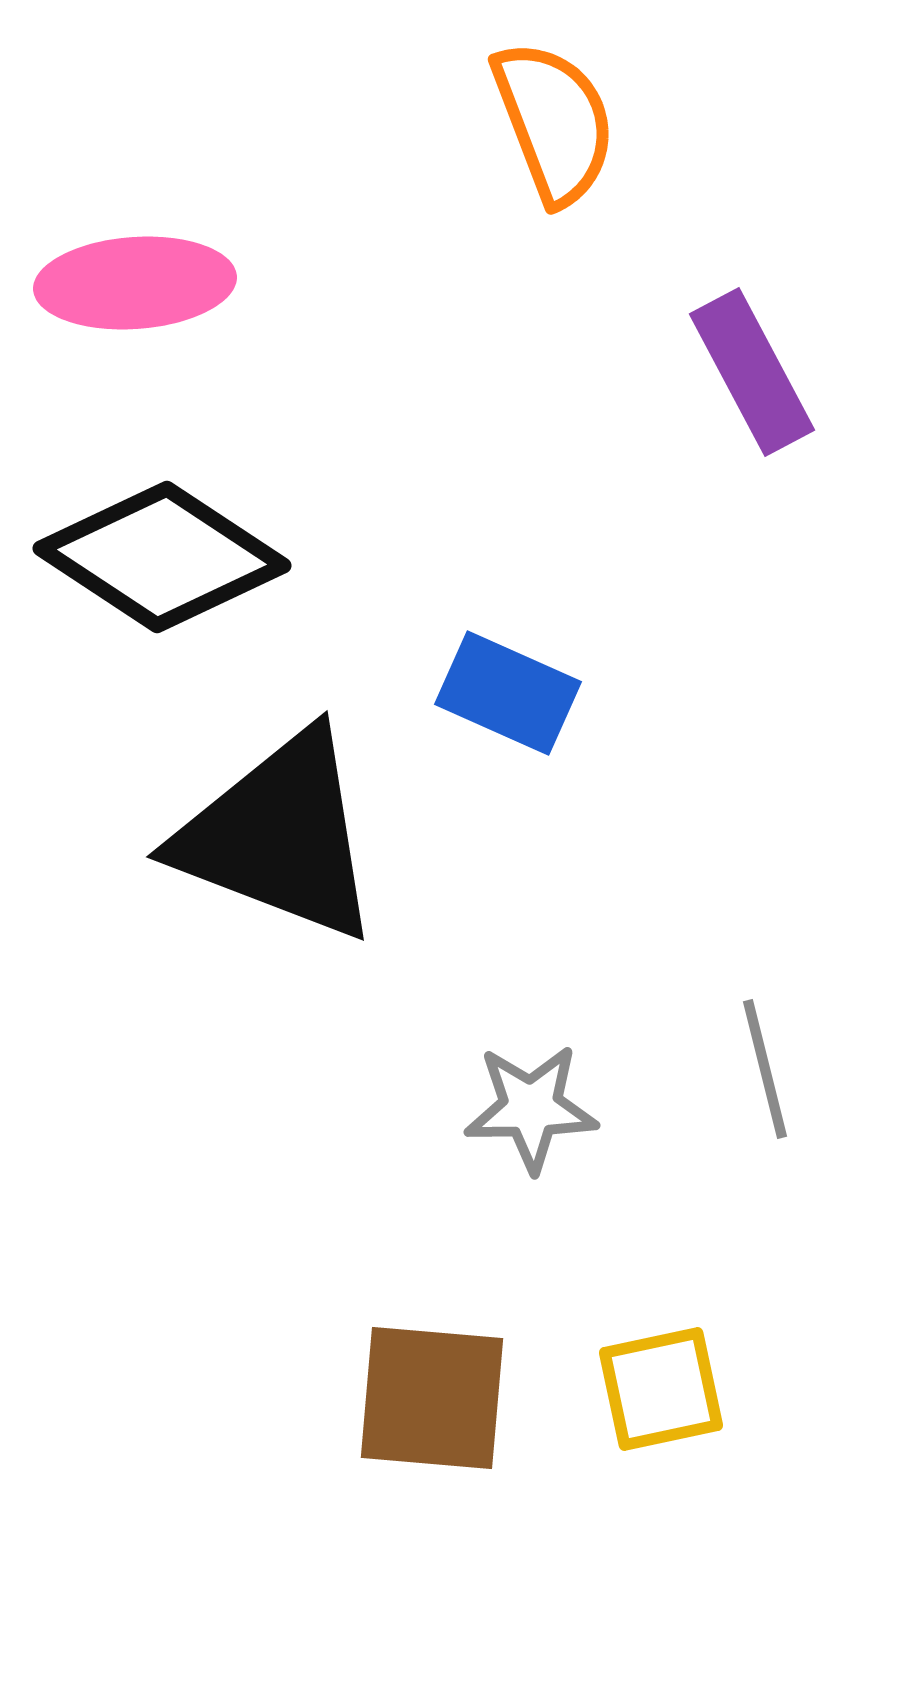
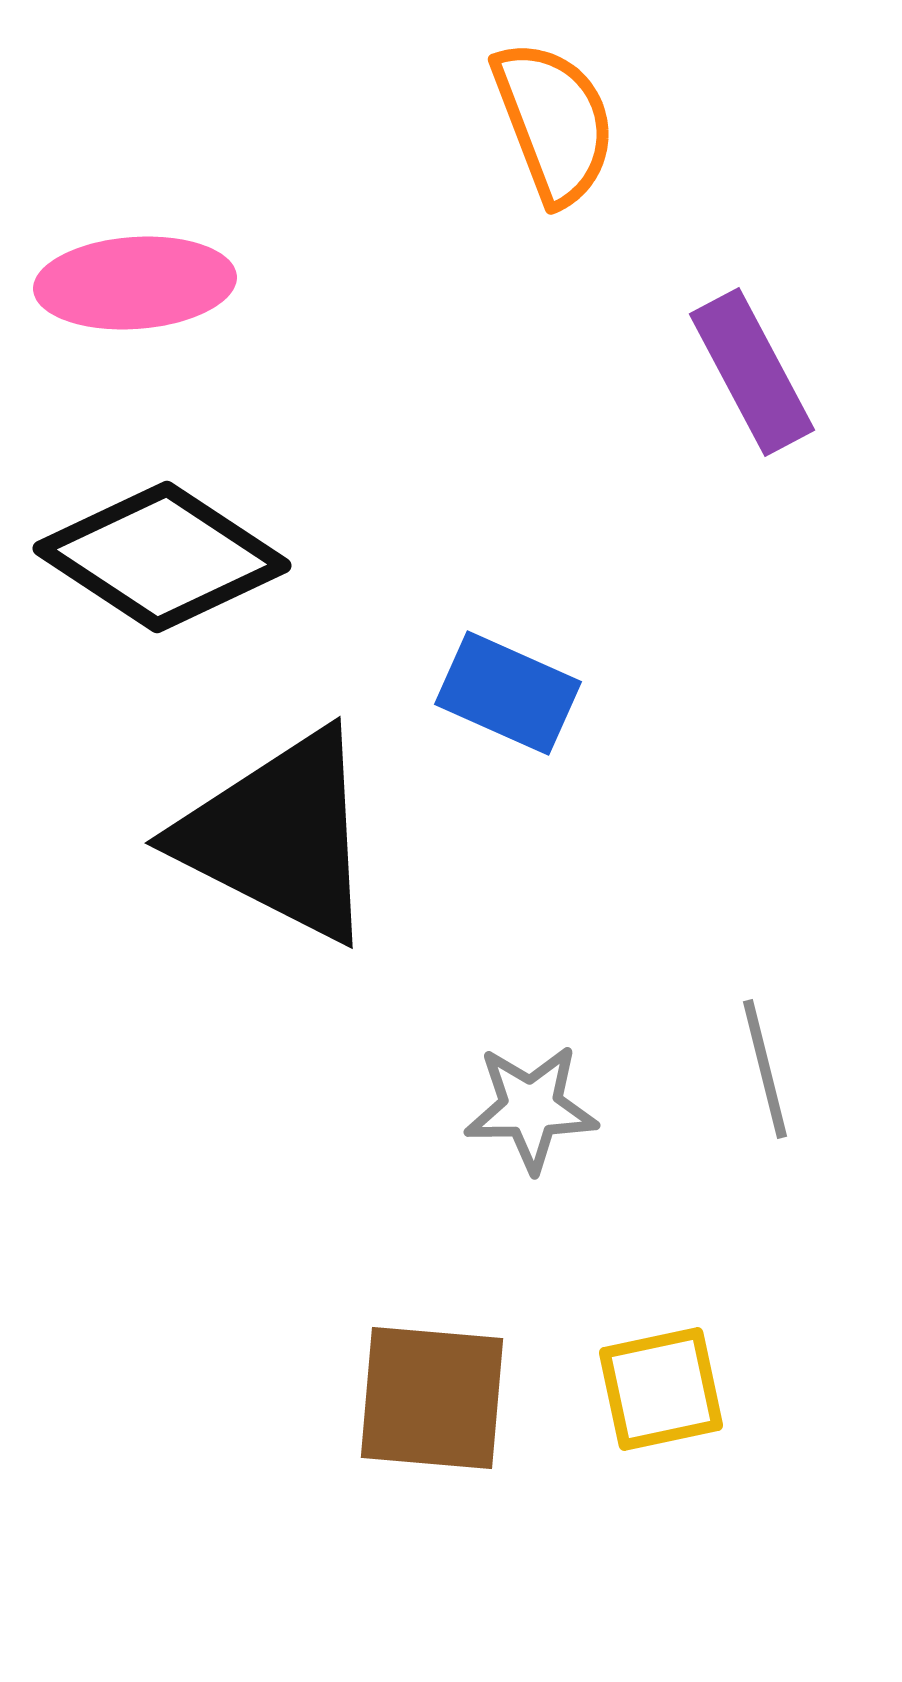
black triangle: rotated 6 degrees clockwise
